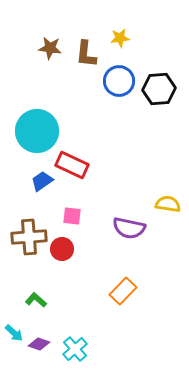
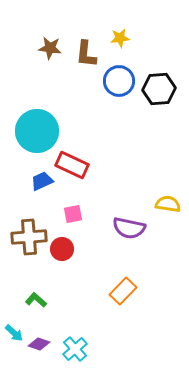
blue trapezoid: rotated 10 degrees clockwise
pink square: moved 1 px right, 2 px up; rotated 18 degrees counterclockwise
